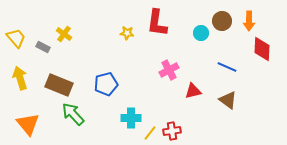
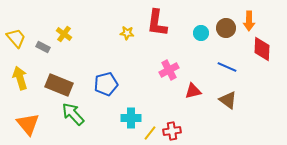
brown circle: moved 4 px right, 7 px down
